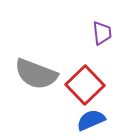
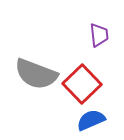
purple trapezoid: moved 3 px left, 2 px down
red square: moved 3 px left, 1 px up
